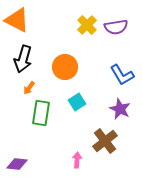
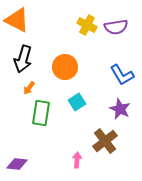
yellow cross: rotated 18 degrees counterclockwise
